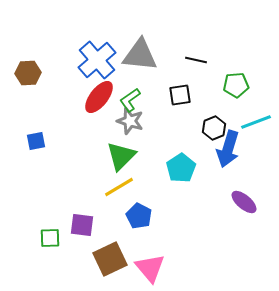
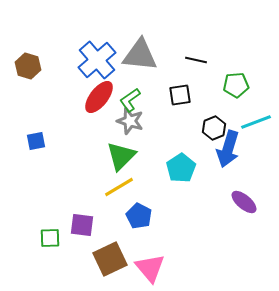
brown hexagon: moved 7 px up; rotated 20 degrees clockwise
